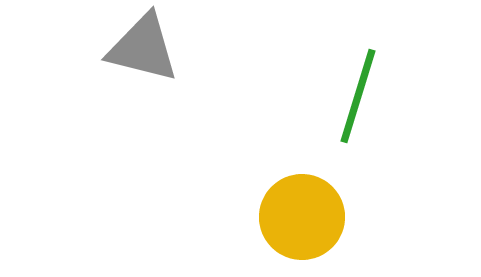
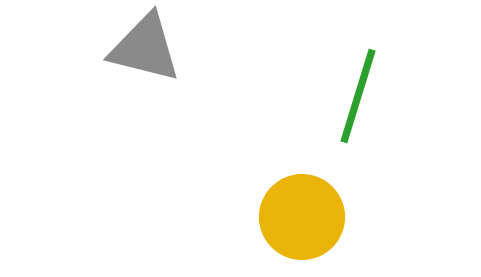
gray triangle: moved 2 px right
